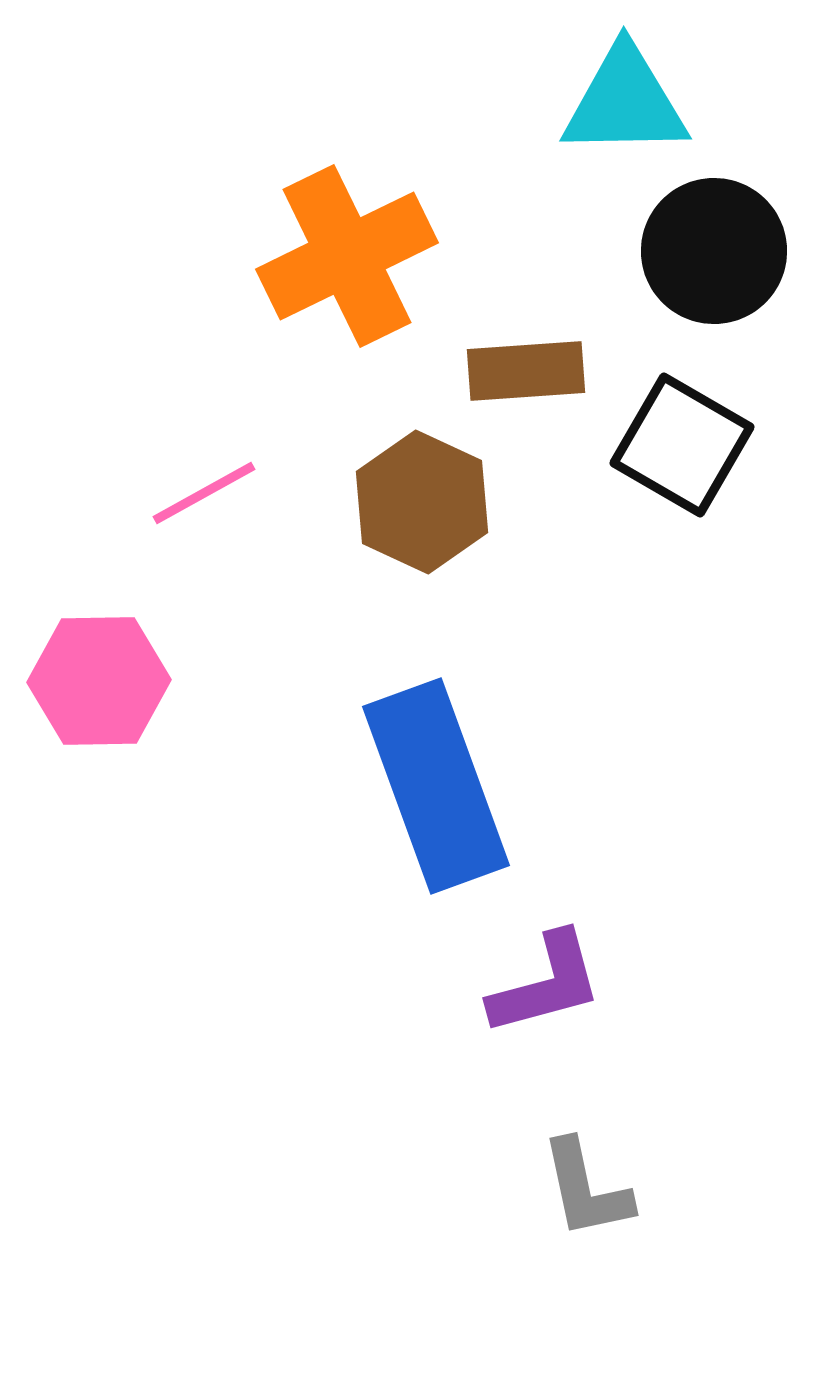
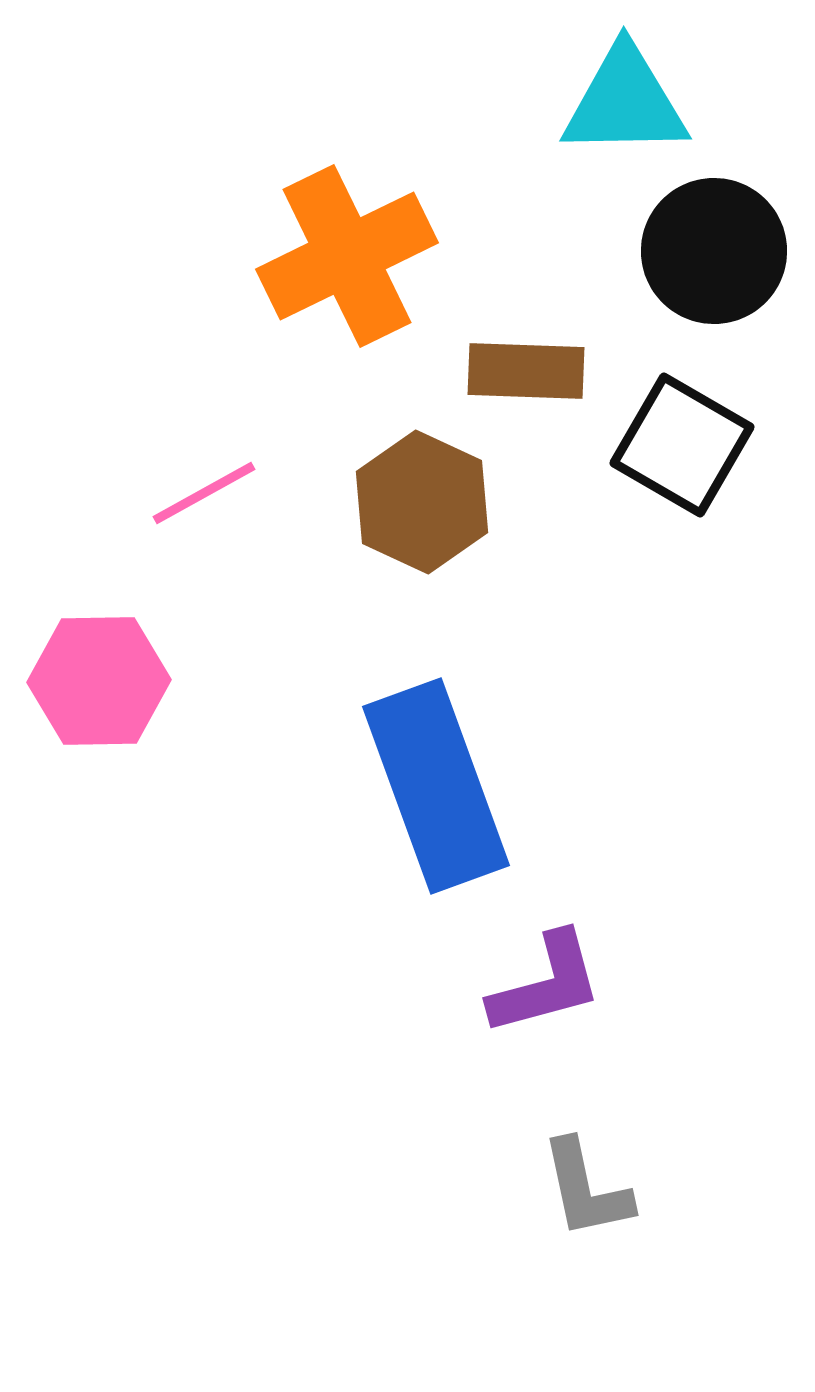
brown rectangle: rotated 6 degrees clockwise
